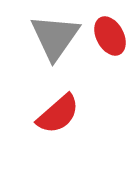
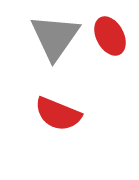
red semicircle: rotated 63 degrees clockwise
